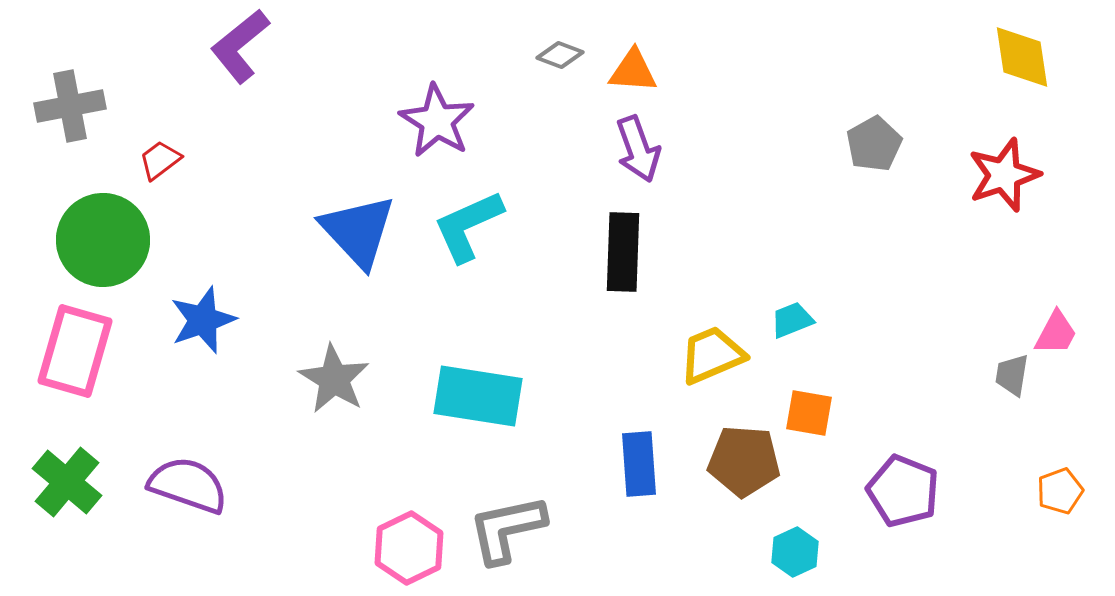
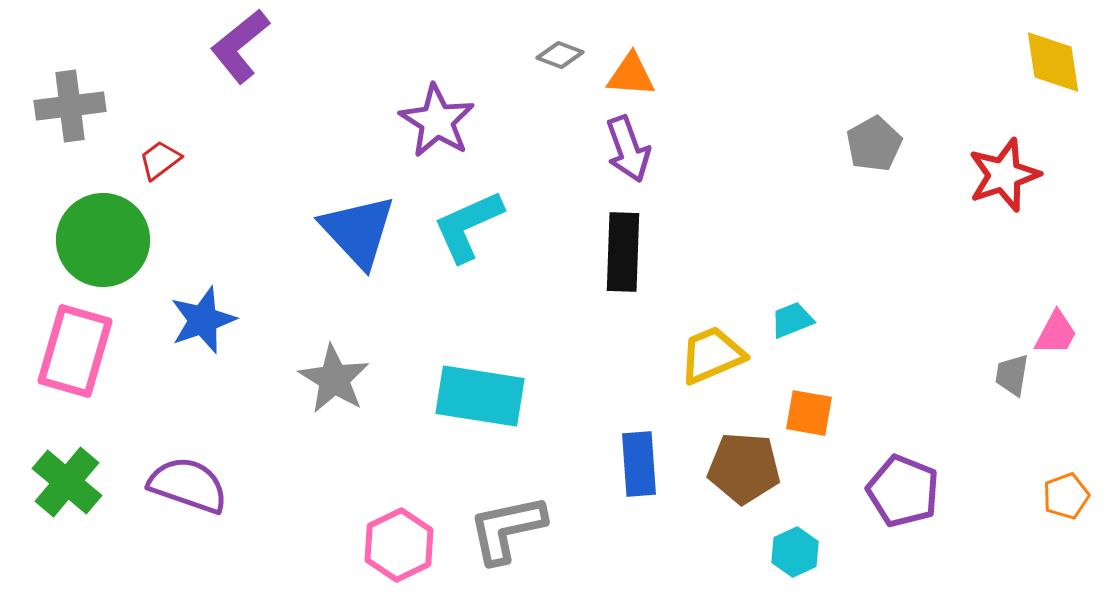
yellow diamond: moved 31 px right, 5 px down
orange triangle: moved 2 px left, 4 px down
gray cross: rotated 4 degrees clockwise
purple arrow: moved 10 px left
cyan rectangle: moved 2 px right
brown pentagon: moved 7 px down
orange pentagon: moved 6 px right, 5 px down
pink hexagon: moved 10 px left, 3 px up
